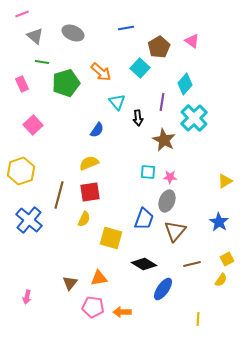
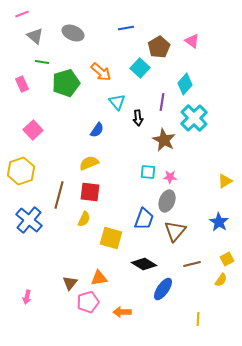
pink square at (33, 125): moved 5 px down
red square at (90, 192): rotated 15 degrees clockwise
pink pentagon at (93, 307): moved 5 px left, 5 px up; rotated 25 degrees counterclockwise
